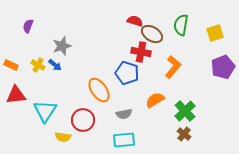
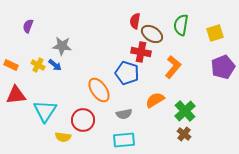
red semicircle: rotated 98 degrees counterclockwise
gray star: rotated 24 degrees clockwise
